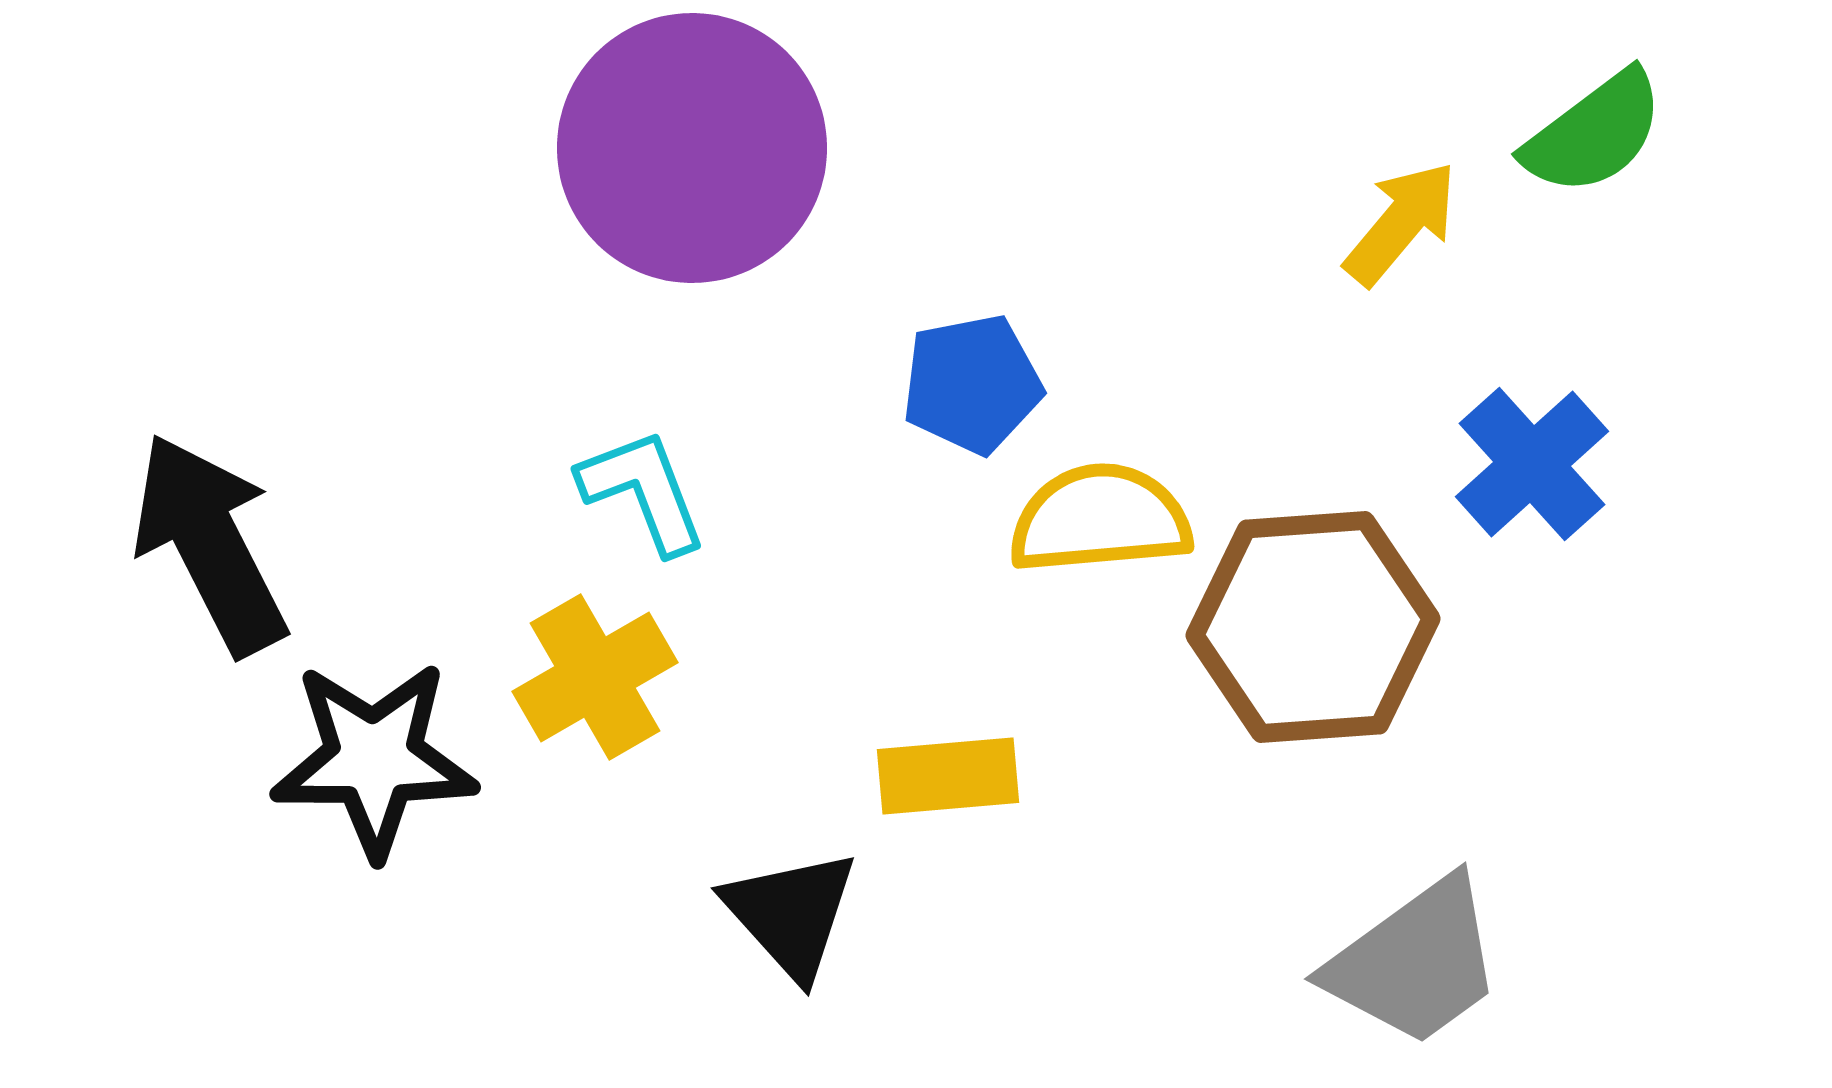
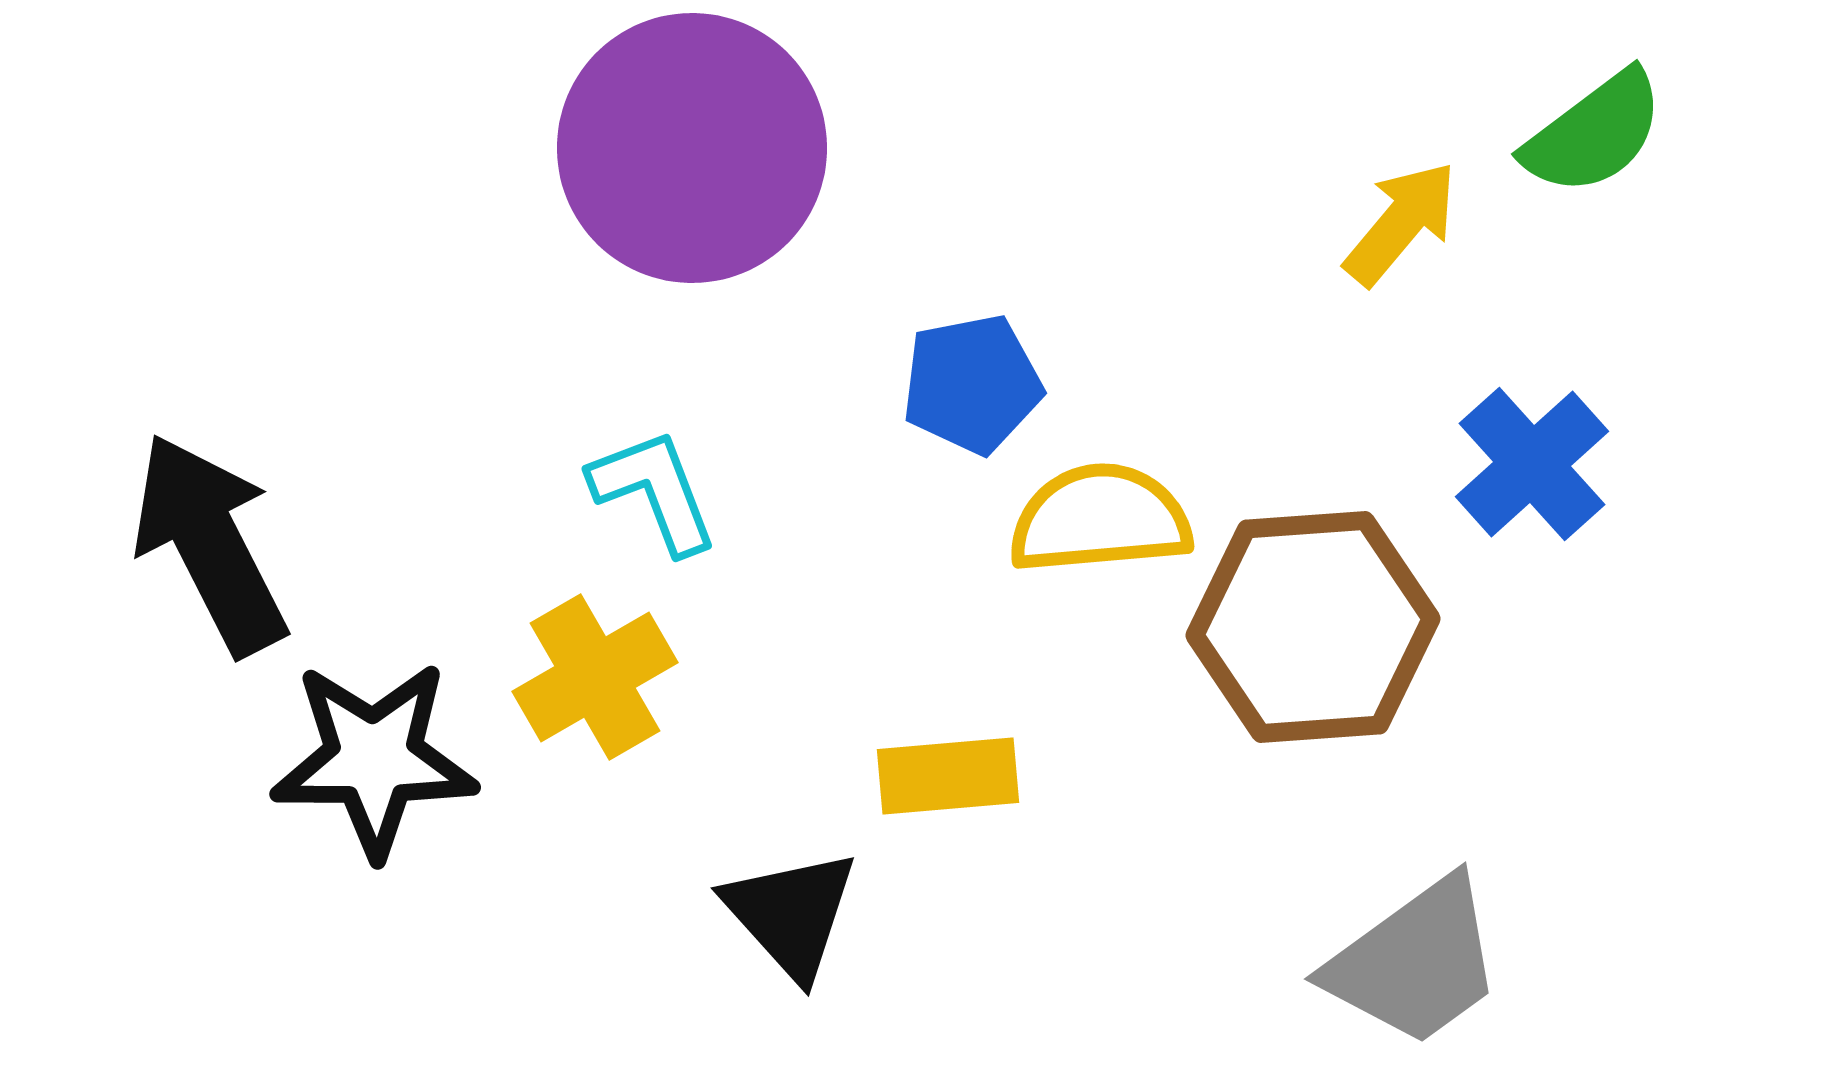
cyan L-shape: moved 11 px right
